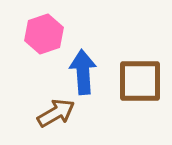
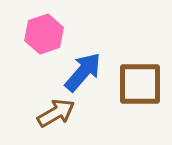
blue arrow: rotated 45 degrees clockwise
brown square: moved 3 px down
